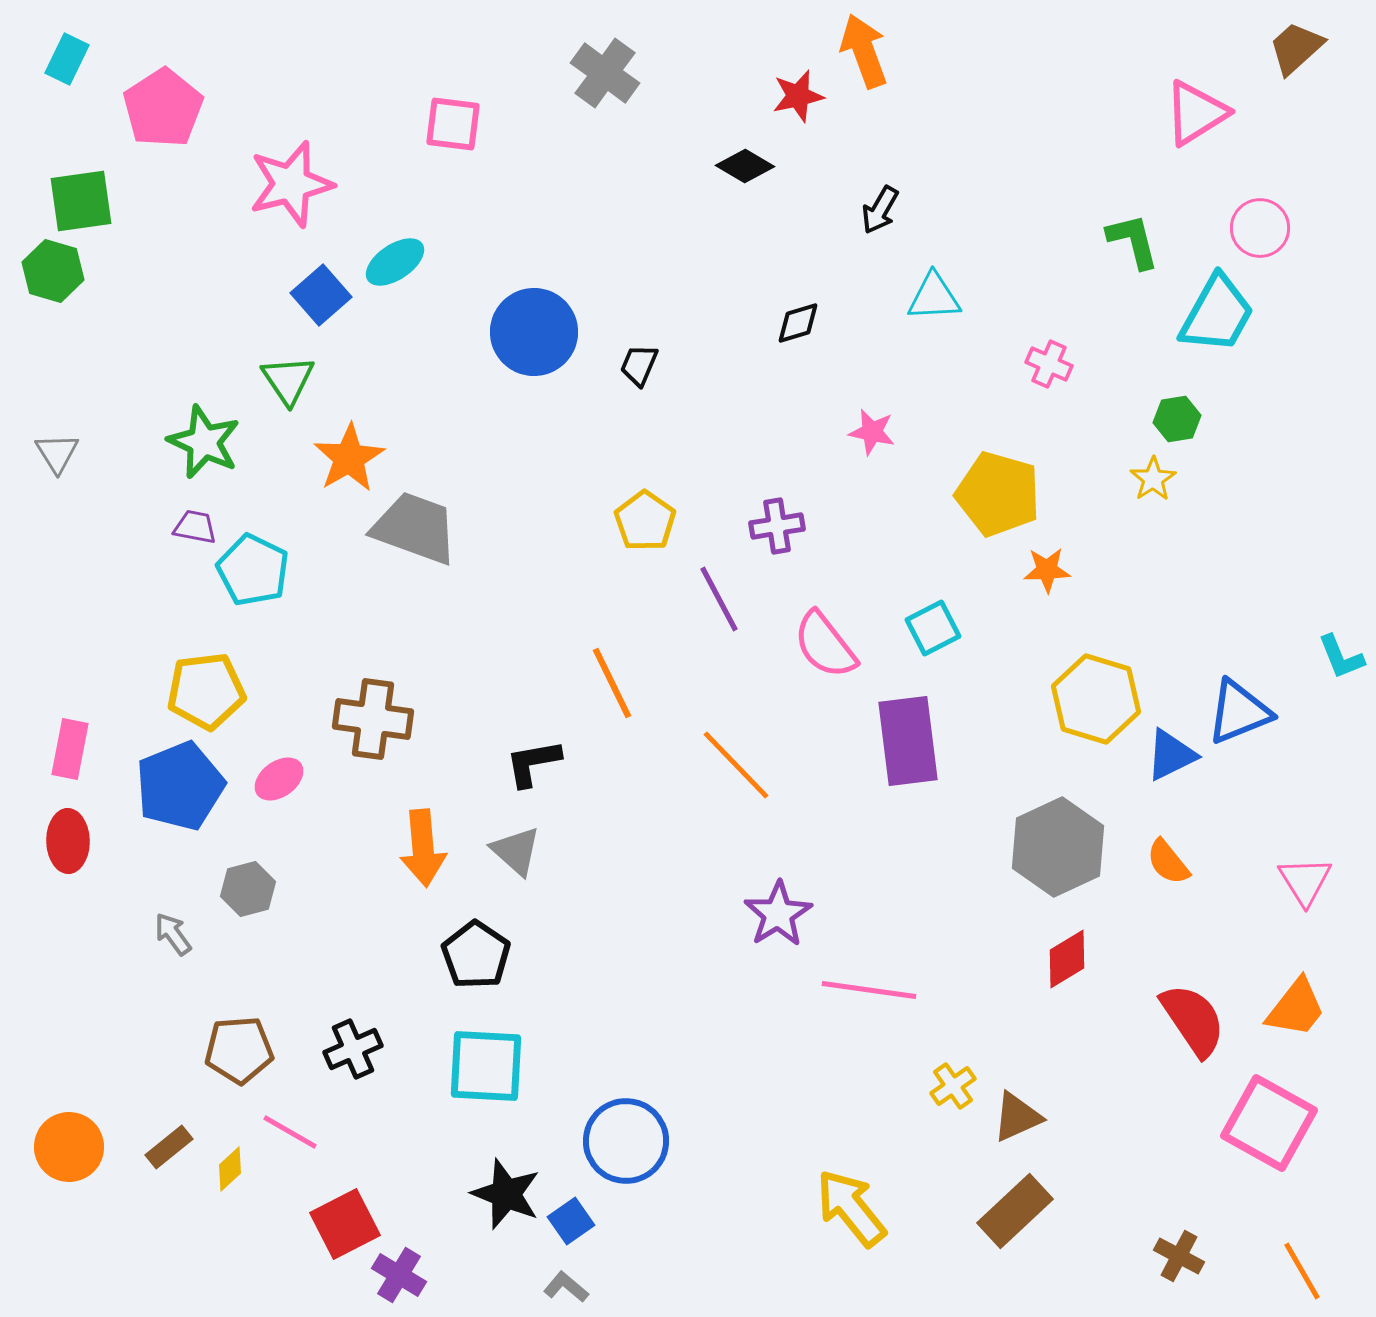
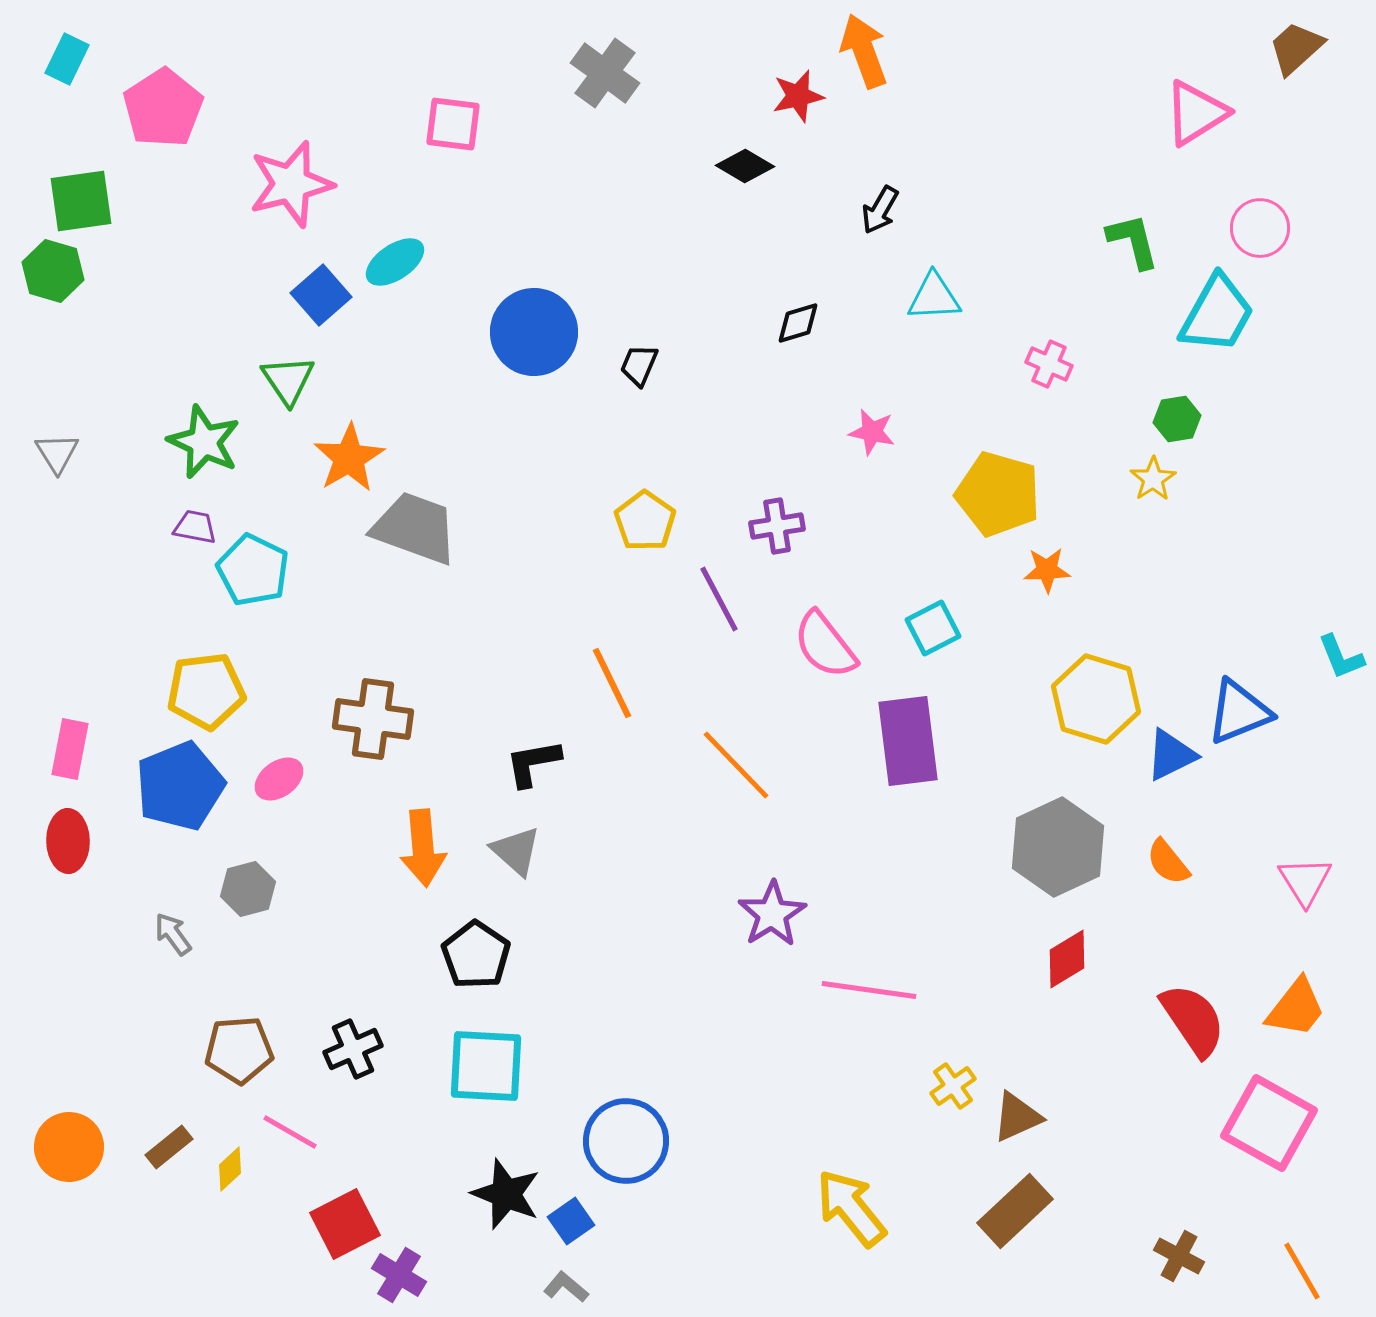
purple star at (778, 914): moved 6 px left
